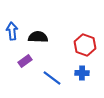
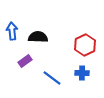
red hexagon: rotated 15 degrees clockwise
